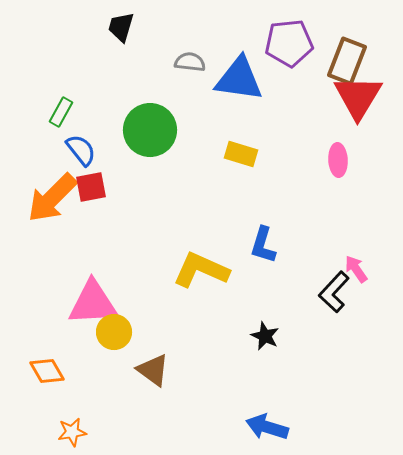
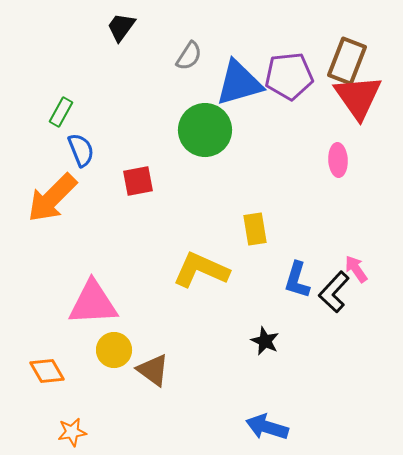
black trapezoid: rotated 20 degrees clockwise
purple pentagon: moved 33 px down
gray semicircle: moved 1 px left, 6 px up; rotated 116 degrees clockwise
blue triangle: moved 4 px down; rotated 24 degrees counterclockwise
red triangle: rotated 6 degrees counterclockwise
green circle: moved 55 px right
blue semicircle: rotated 16 degrees clockwise
yellow rectangle: moved 14 px right, 75 px down; rotated 64 degrees clockwise
red square: moved 47 px right, 6 px up
blue L-shape: moved 34 px right, 35 px down
yellow circle: moved 18 px down
black star: moved 5 px down
